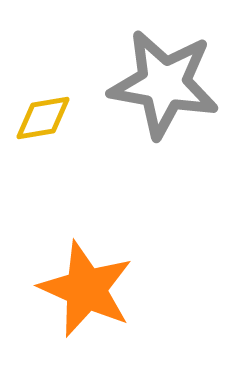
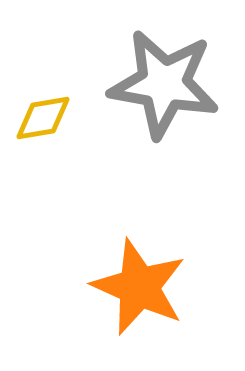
orange star: moved 53 px right, 2 px up
